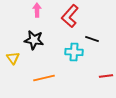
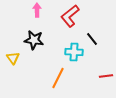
red L-shape: rotated 10 degrees clockwise
black line: rotated 32 degrees clockwise
orange line: moved 14 px right; rotated 50 degrees counterclockwise
